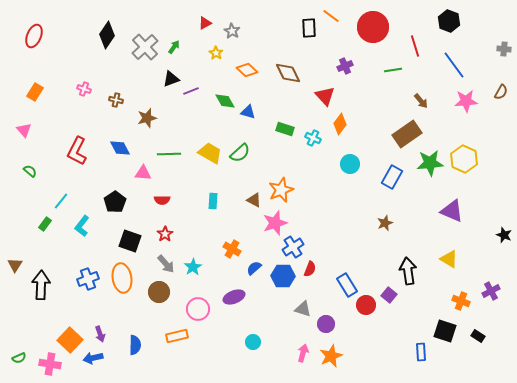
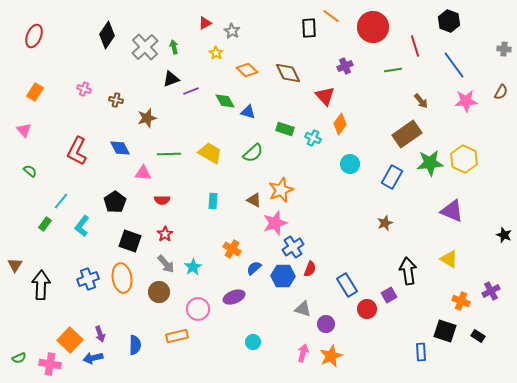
green arrow at (174, 47): rotated 48 degrees counterclockwise
green semicircle at (240, 153): moved 13 px right
purple square at (389, 295): rotated 21 degrees clockwise
red circle at (366, 305): moved 1 px right, 4 px down
